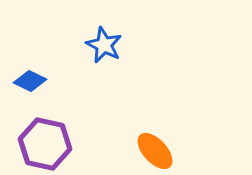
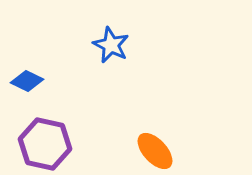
blue star: moved 7 px right
blue diamond: moved 3 px left
